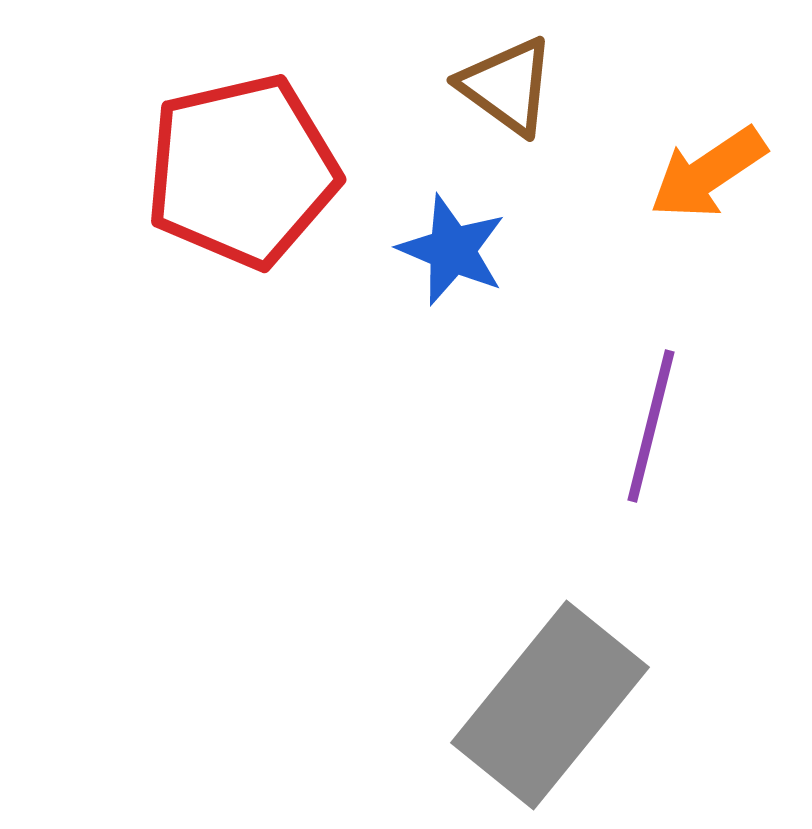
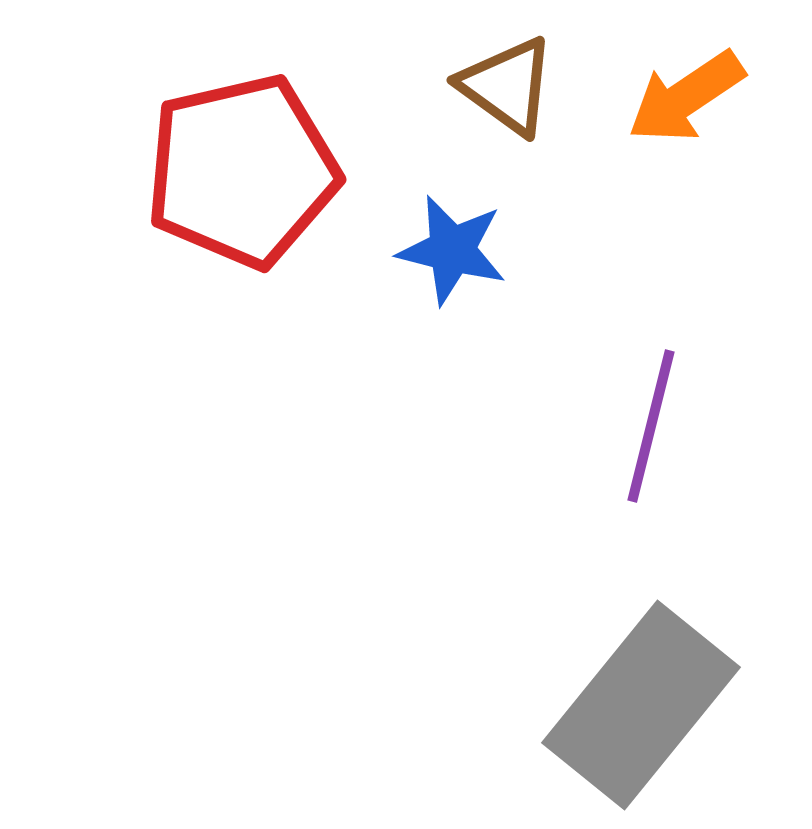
orange arrow: moved 22 px left, 76 px up
blue star: rotated 9 degrees counterclockwise
gray rectangle: moved 91 px right
